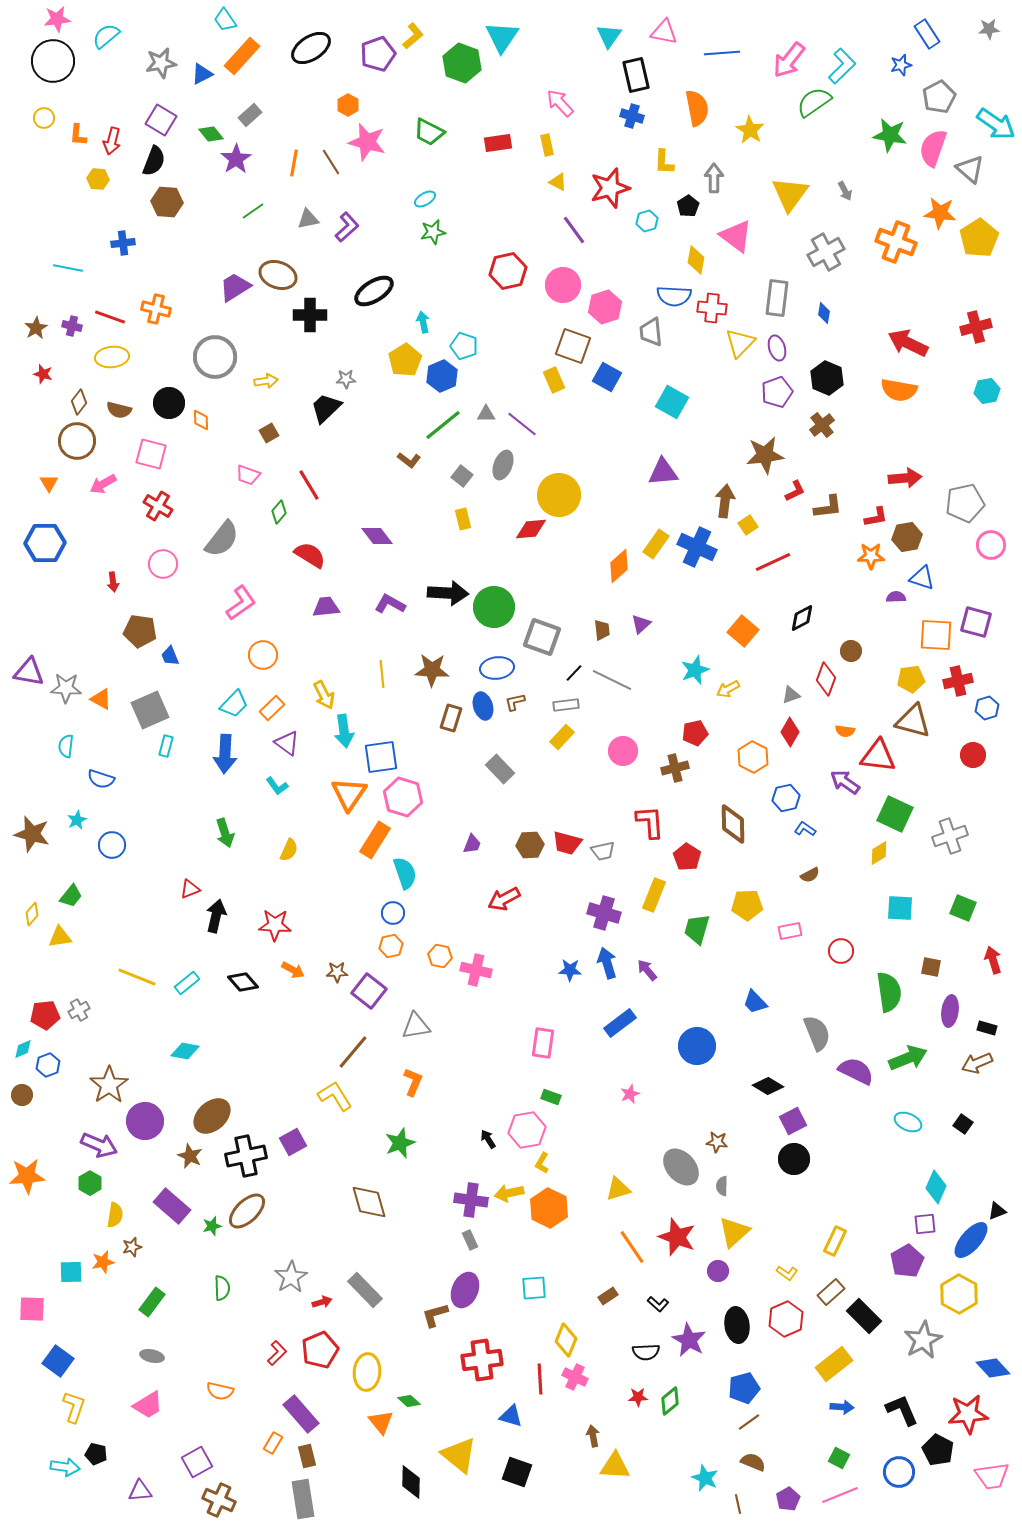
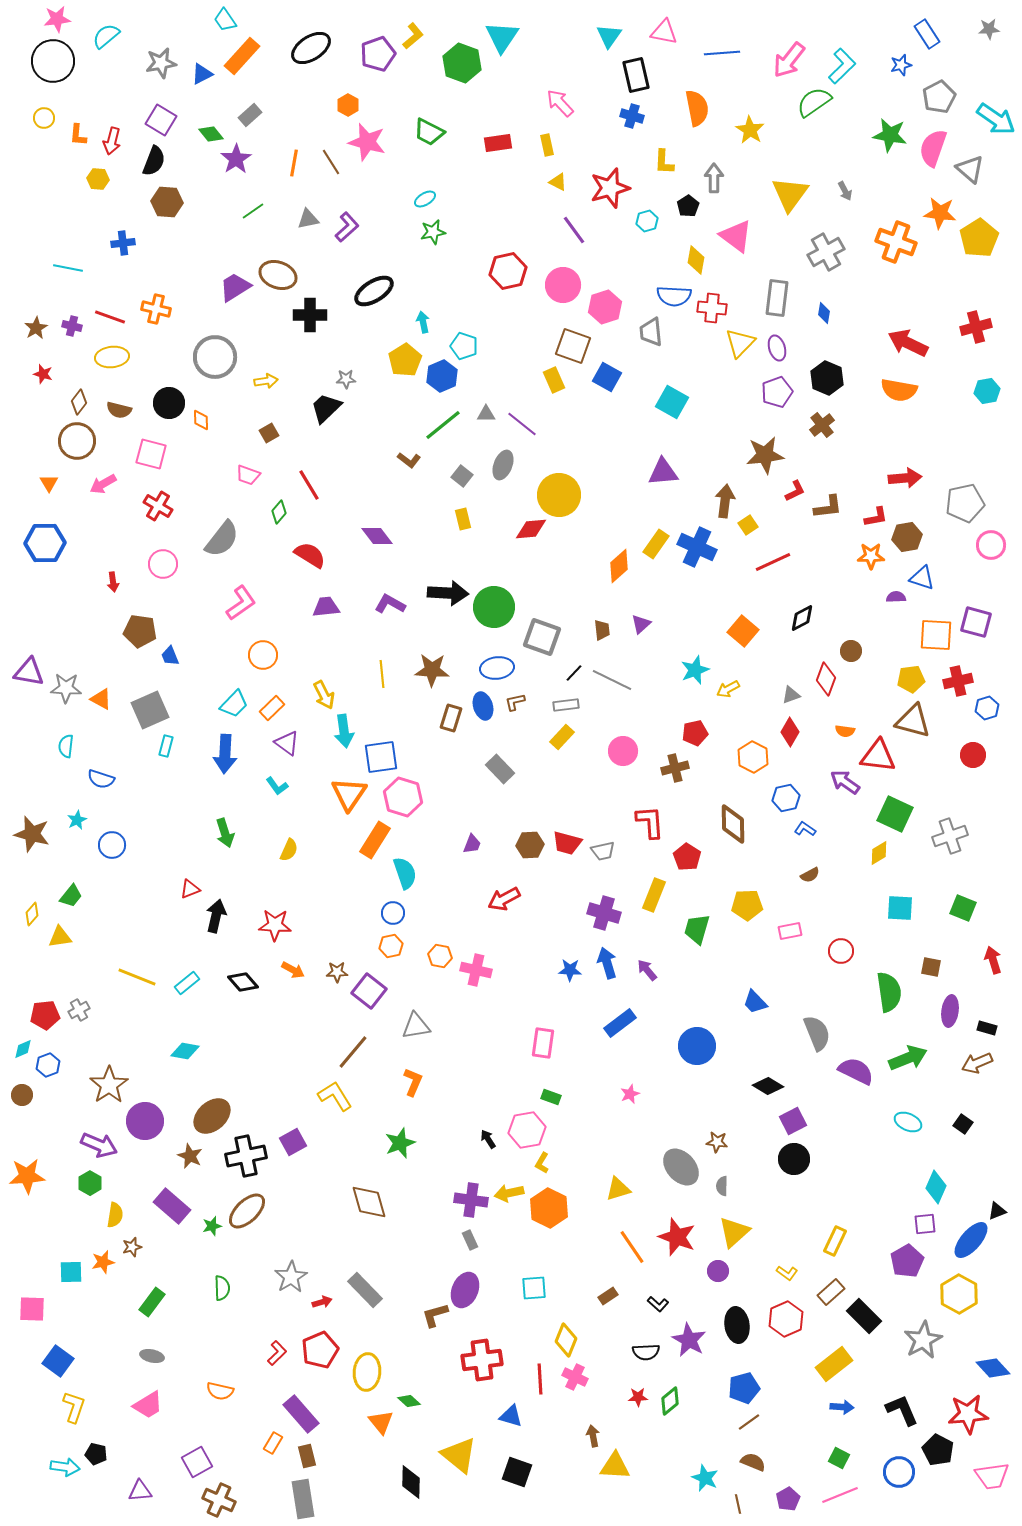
cyan arrow at (996, 124): moved 5 px up
